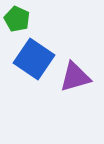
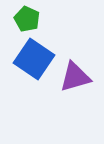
green pentagon: moved 10 px right
